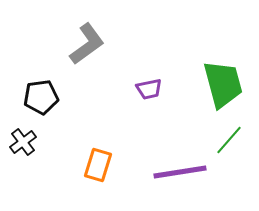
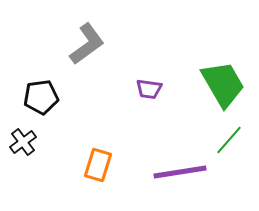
green trapezoid: rotated 15 degrees counterclockwise
purple trapezoid: rotated 20 degrees clockwise
